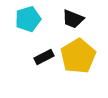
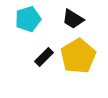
black trapezoid: rotated 10 degrees clockwise
black rectangle: rotated 18 degrees counterclockwise
